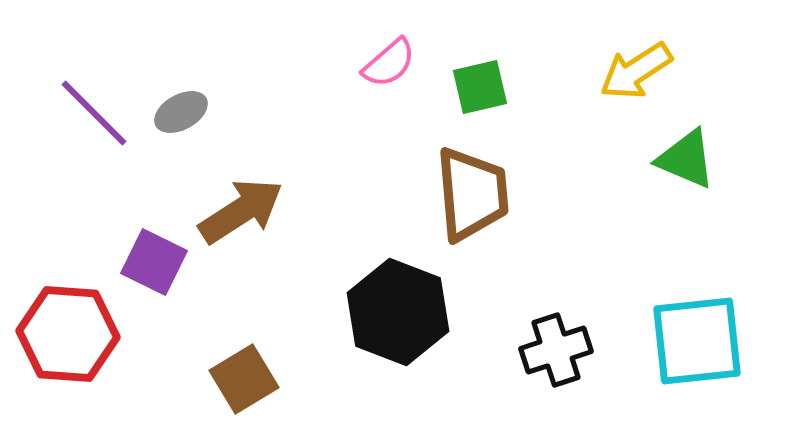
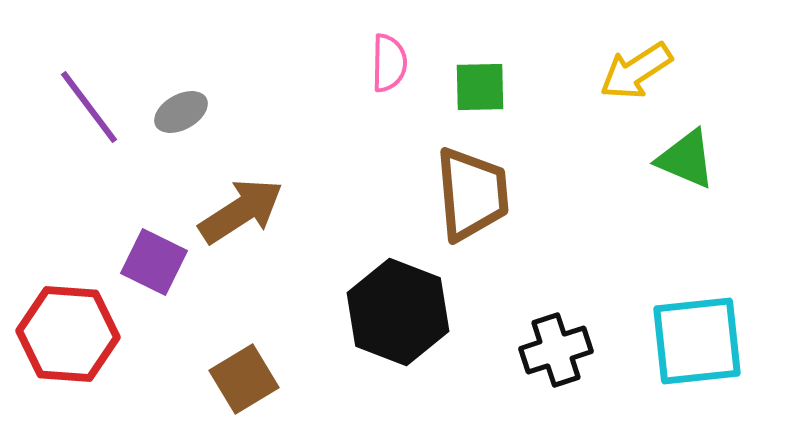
pink semicircle: rotated 48 degrees counterclockwise
green square: rotated 12 degrees clockwise
purple line: moved 5 px left, 6 px up; rotated 8 degrees clockwise
